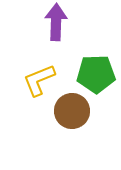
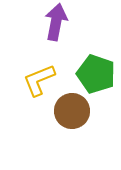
purple arrow: rotated 9 degrees clockwise
green pentagon: rotated 21 degrees clockwise
